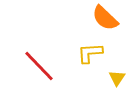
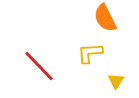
orange semicircle: rotated 20 degrees clockwise
yellow triangle: moved 1 px left, 3 px down
